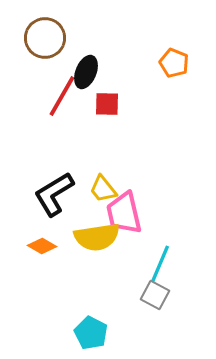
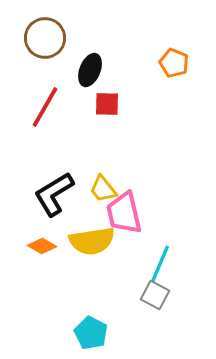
black ellipse: moved 4 px right, 2 px up
red line: moved 17 px left, 11 px down
yellow semicircle: moved 5 px left, 4 px down
